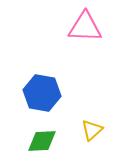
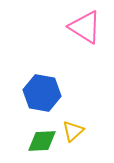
pink triangle: rotated 30 degrees clockwise
yellow triangle: moved 19 px left, 1 px down
